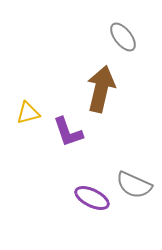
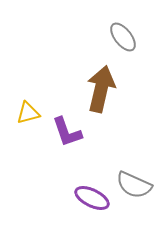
purple L-shape: moved 1 px left
